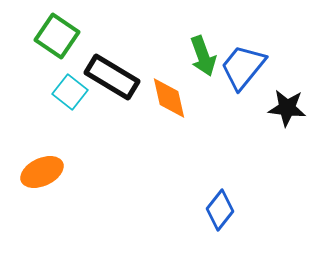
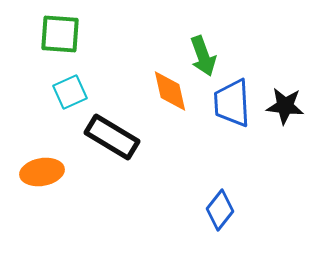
green square: moved 3 px right, 2 px up; rotated 30 degrees counterclockwise
blue trapezoid: moved 11 px left, 36 px down; rotated 42 degrees counterclockwise
black rectangle: moved 60 px down
cyan square: rotated 28 degrees clockwise
orange diamond: moved 1 px right, 7 px up
black star: moved 2 px left, 2 px up
orange ellipse: rotated 15 degrees clockwise
